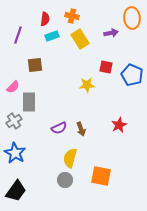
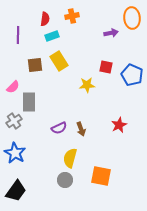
orange cross: rotated 24 degrees counterclockwise
purple line: rotated 18 degrees counterclockwise
yellow rectangle: moved 21 px left, 22 px down
